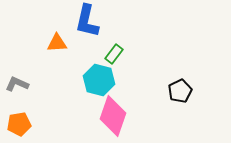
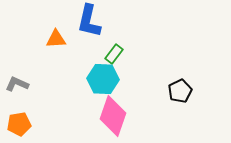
blue L-shape: moved 2 px right
orange triangle: moved 1 px left, 4 px up
cyan hexagon: moved 4 px right, 1 px up; rotated 12 degrees counterclockwise
